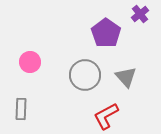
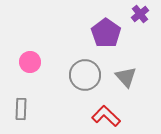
red L-shape: rotated 72 degrees clockwise
